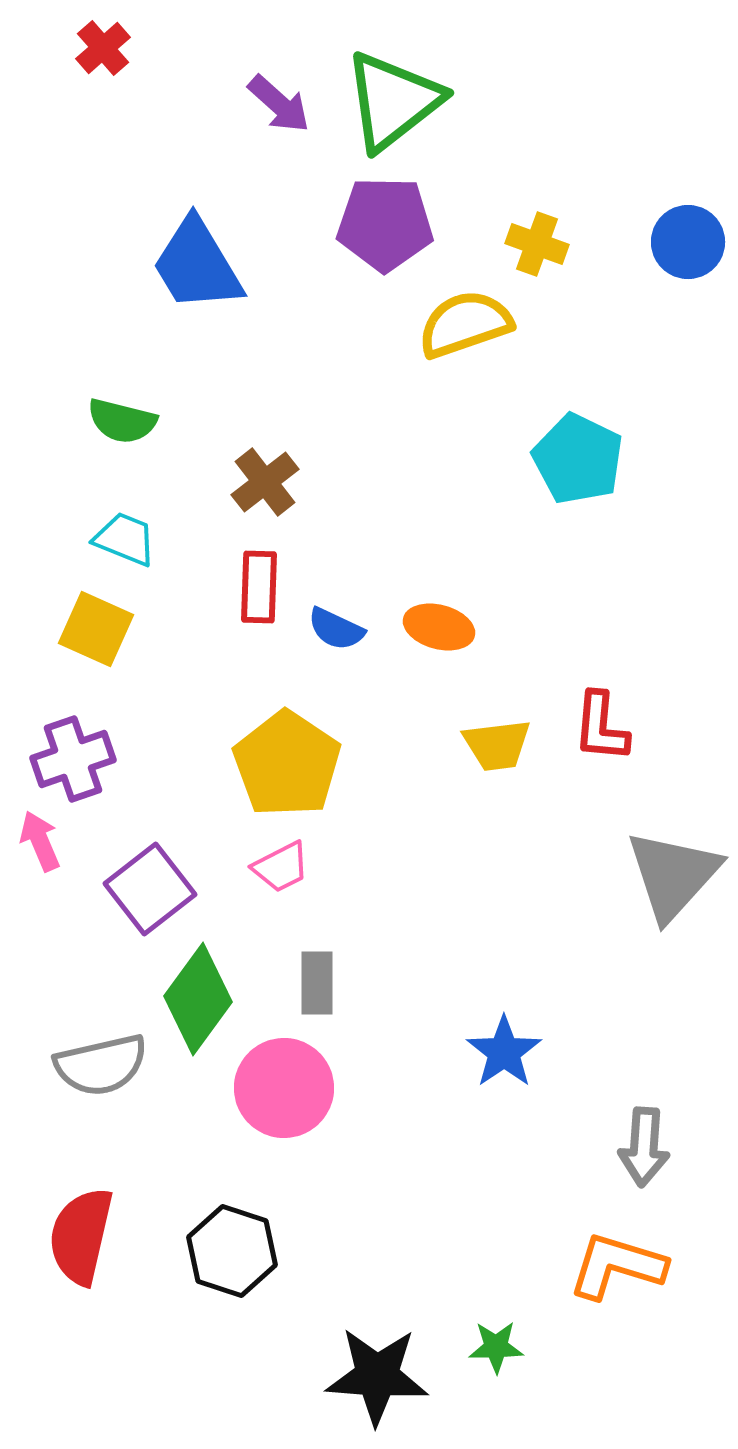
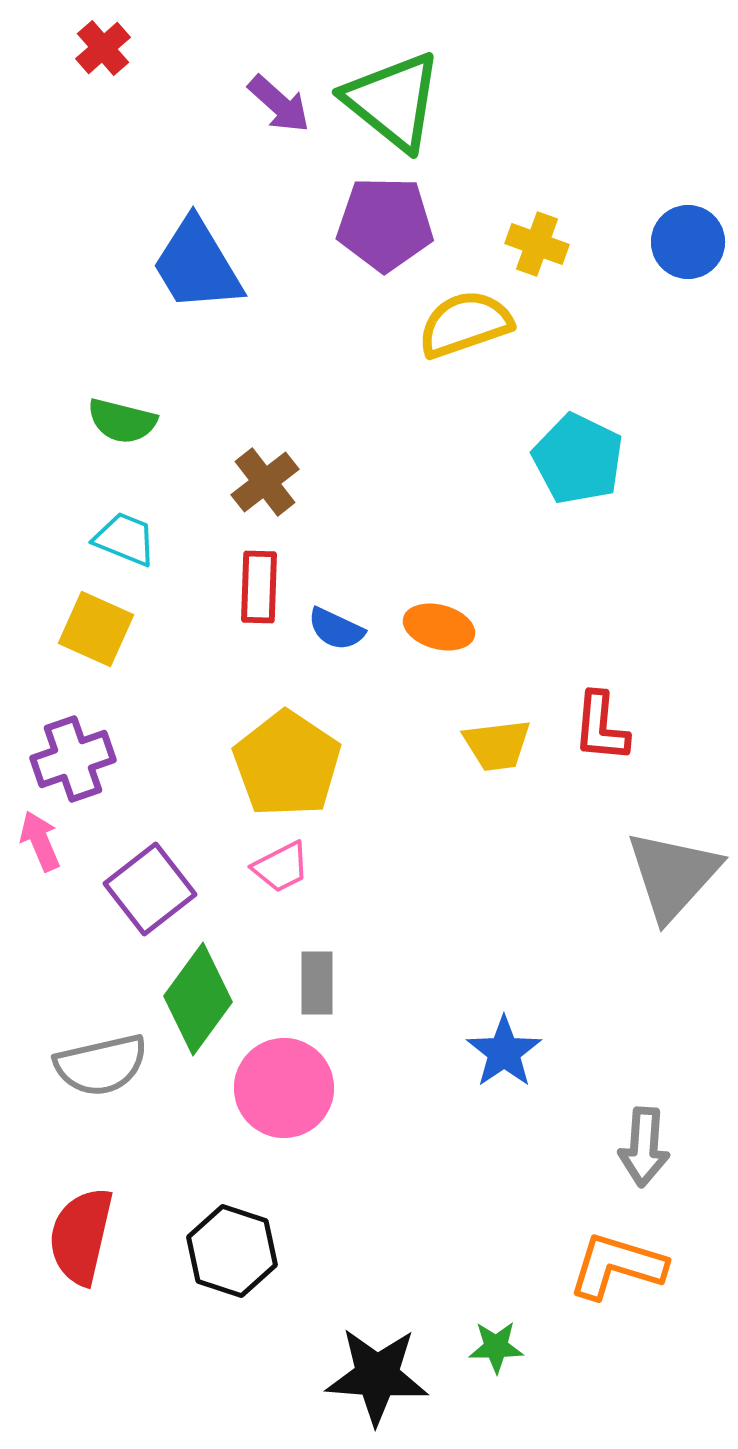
green triangle: rotated 43 degrees counterclockwise
